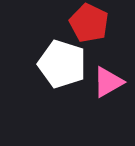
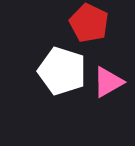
white pentagon: moved 7 px down
